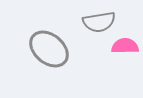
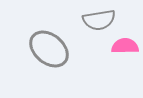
gray semicircle: moved 2 px up
